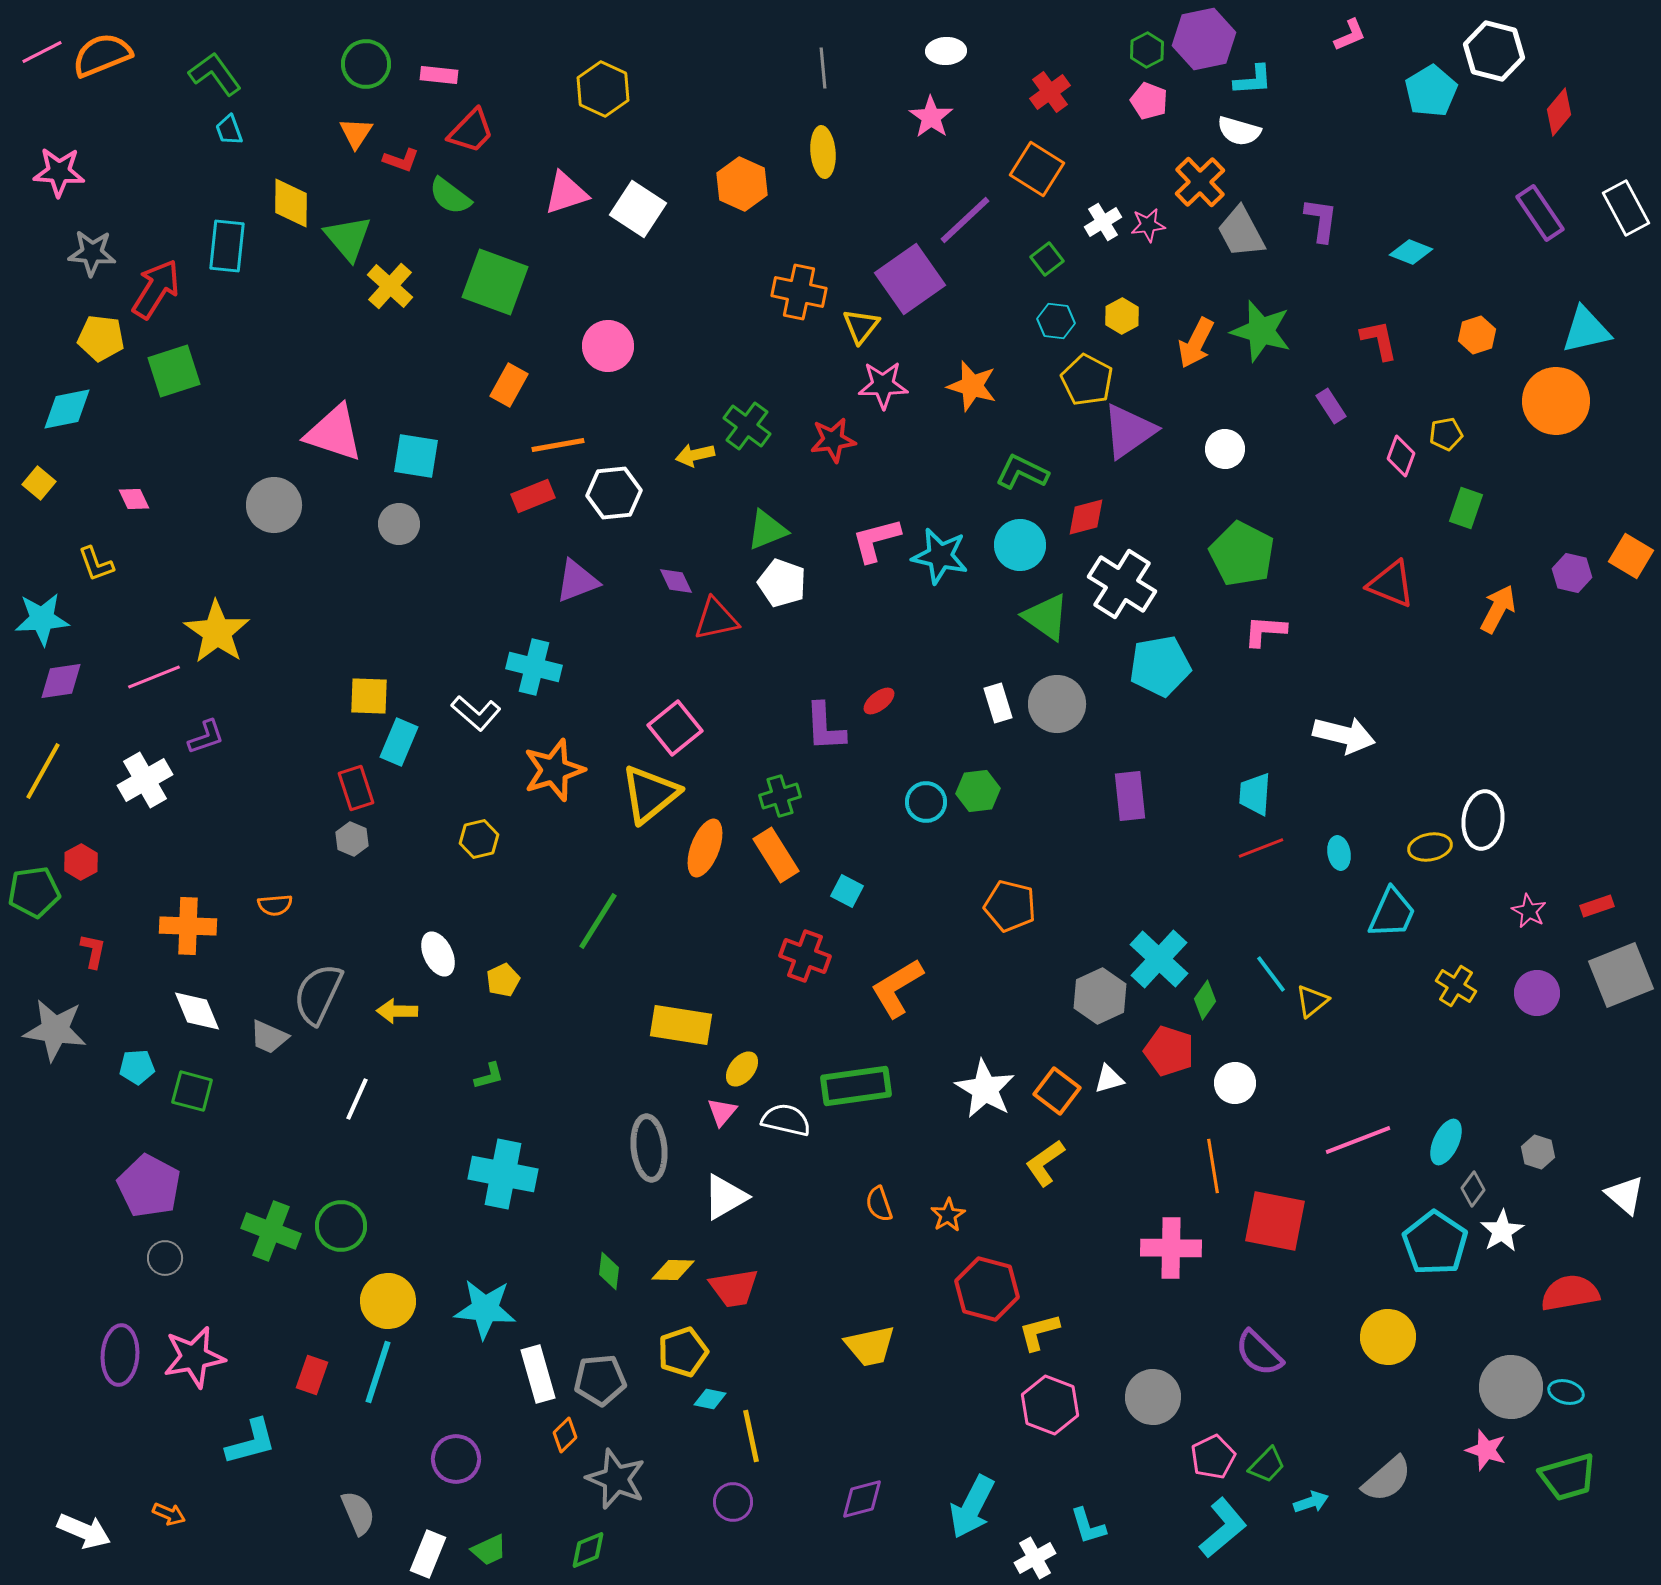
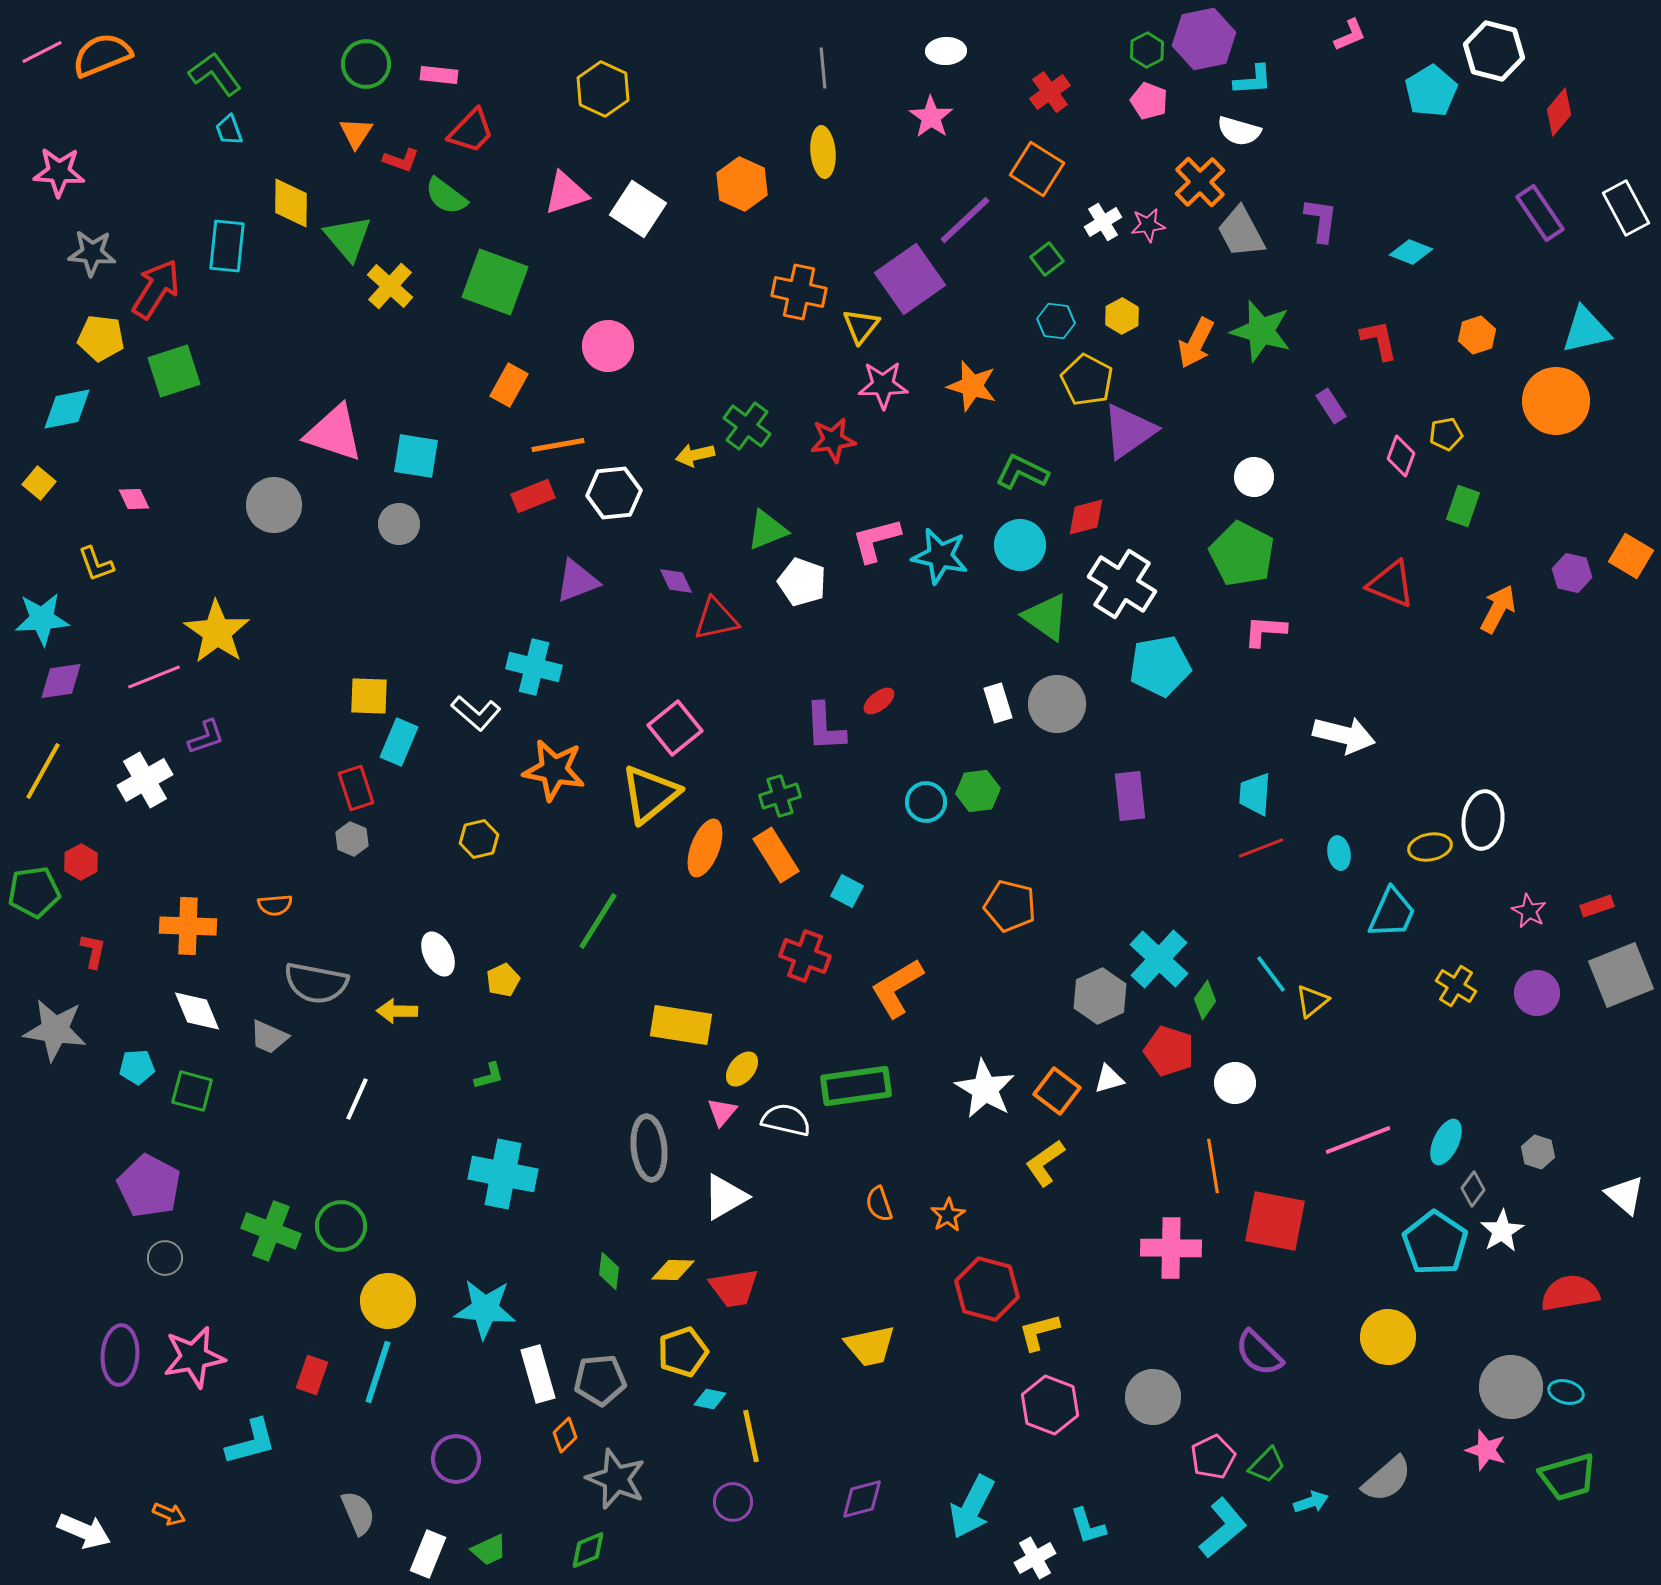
green semicircle at (450, 196): moved 4 px left
white circle at (1225, 449): moved 29 px right, 28 px down
green rectangle at (1466, 508): moved 3 px left, 2 px up
white pentagon at (782, 583): moved 20 px right, 1 px up
orange star at (554, 770): rotated 28 degrees clockwise
gray semicircle at (318, 994): moved 2 px left, 11 px up; rotated 104 degrees counterclockwise
